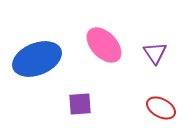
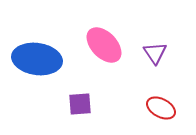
blue ellipse: rotated 30 degrees clockwise
